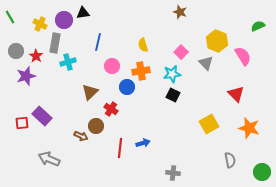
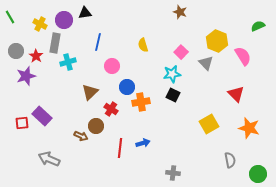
black triangle: moved 2 px right
orange cross: moved 31 px down
green circle: moved 4 px left, 2 px down
